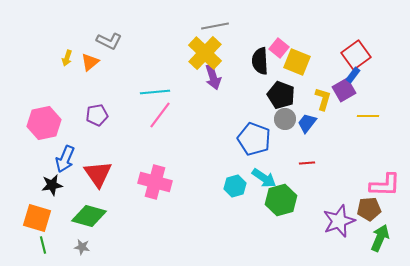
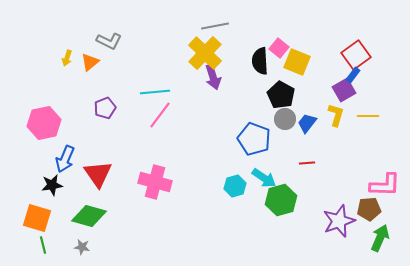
black pentagon: rotated 8 degrees clockwise
yellow L-shape: moved 13 px right, 16 px down
purple pentagon: moved 8 px right, 7 px up; rotated 10 degrees counterclockwise
